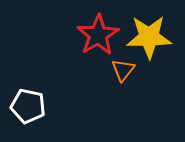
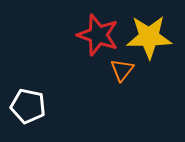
red star: rotated 21 degrees counterclockwise
orange triangle: moved 1 px left
